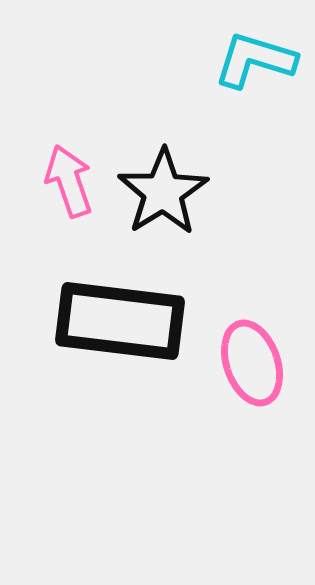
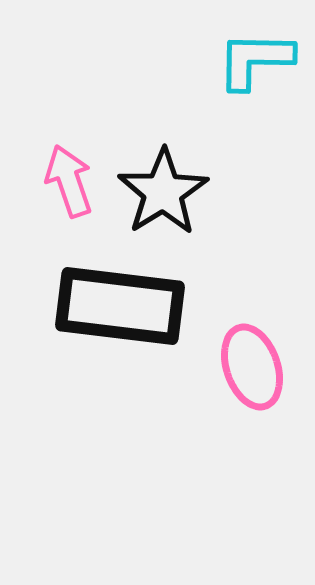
cyan L-shape: rotated 16 degrees counterclockwise
black rectangle: moved 15 px up
pink ellipse: moved 4 px down
